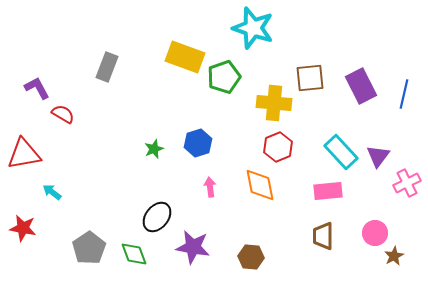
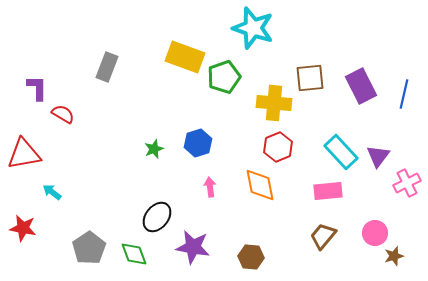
purple L-shape: rotated 28 degrees clockwise
brown trapezoid: rotated 40 degrees clockwise
brown star: rotated 12 degrees clockwise
